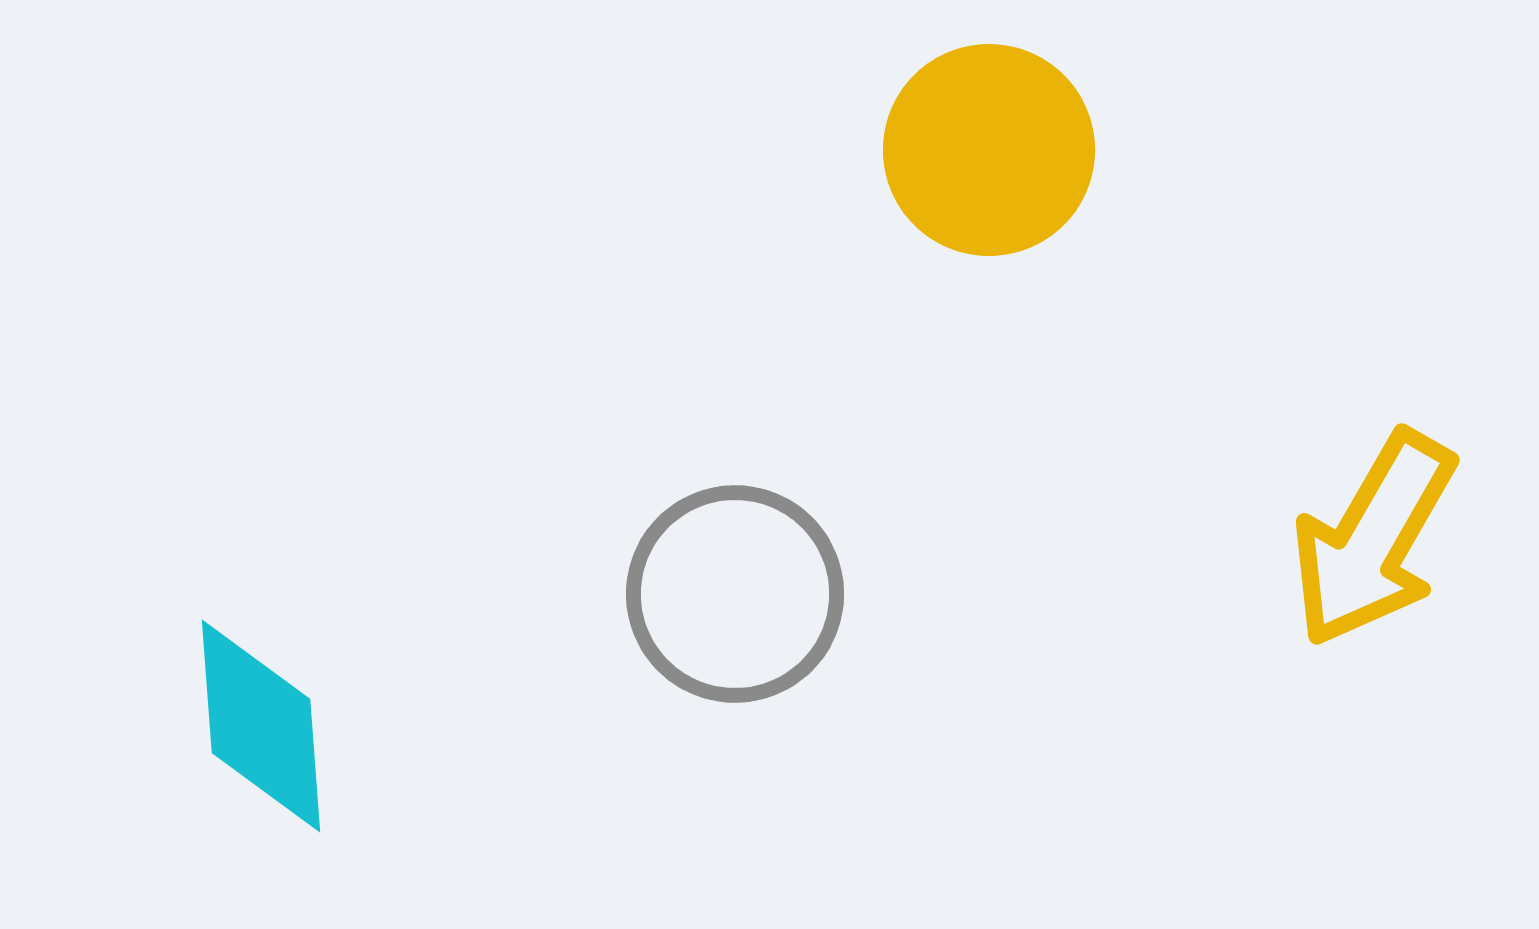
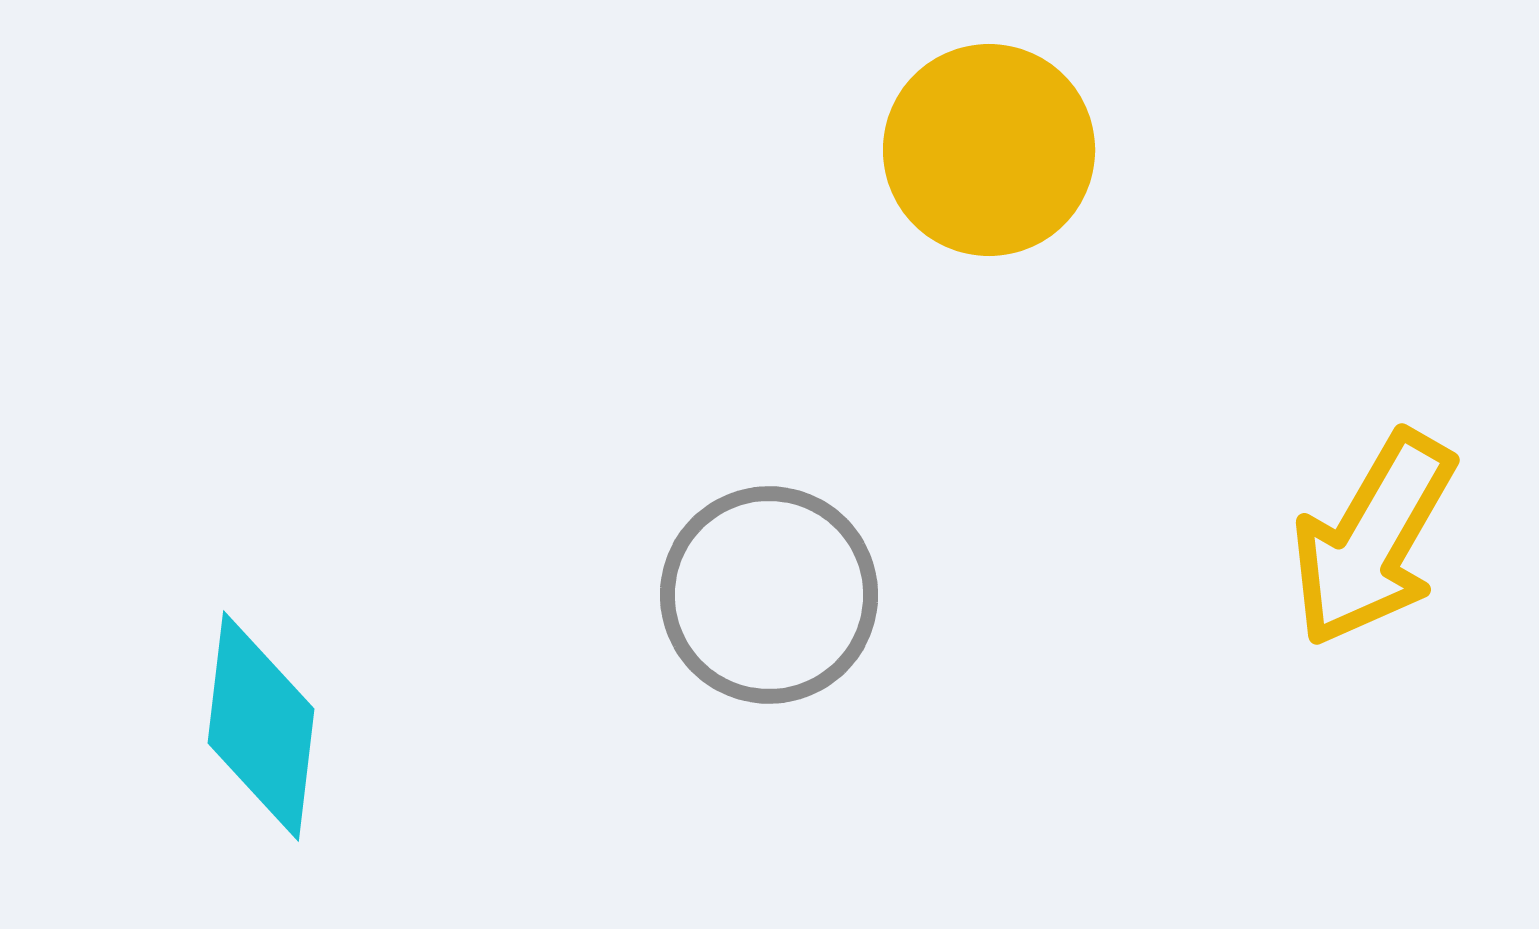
gray circle: moved 34 px right, 1 px down
cyan diamond: rotated 11 degrees clockwise
